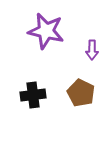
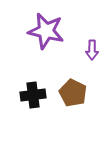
brown pentagon: moved 8 px left
